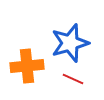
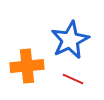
blue star: moved 3 px up; rotated 9 degrees counterclockwise
